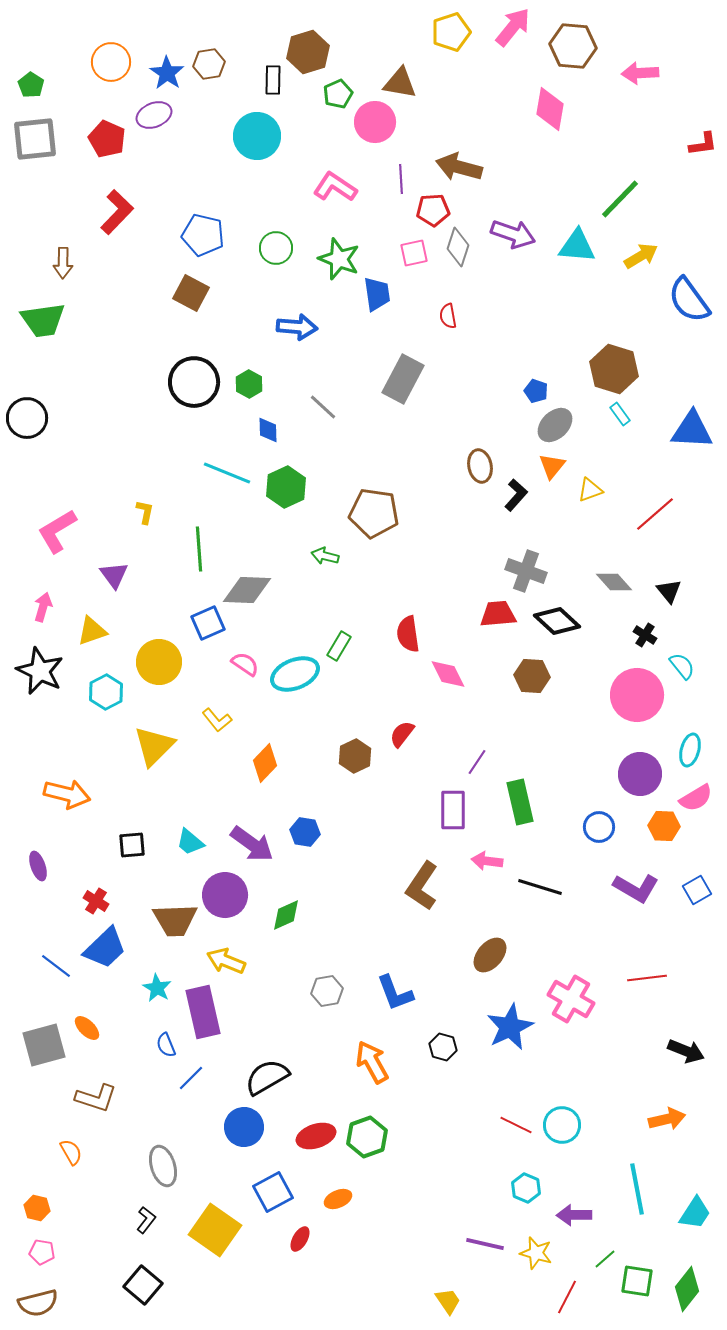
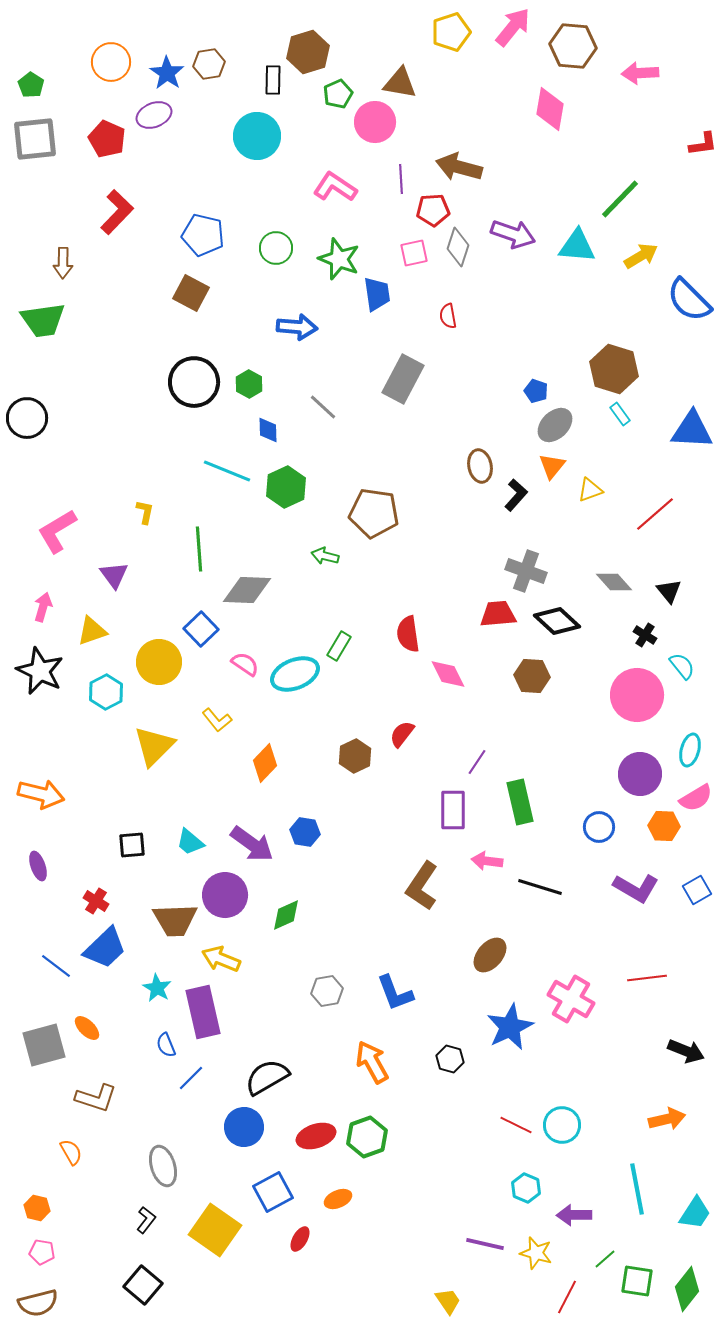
blue semicircle at (689, 300): rotated 9 degrees counterclockwise
cyan line at (227, 473): moved 2 px up
blue square at (208, 623): moved 7 px left, 6 px down; rotated 20 degrees counterclockwise
orange arrow at (67, 794): moved 26 px left
yellow arrow at (226, 961): moved 5 px left, 2 px up
black hexagon at (443, 1047): moved 7 px right, 12 px down
